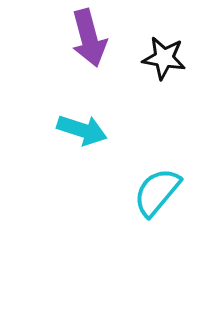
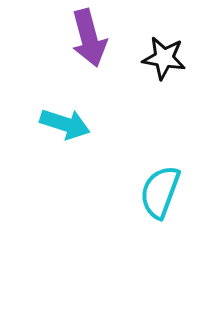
cyan arrow: moved 17 px left, 6 px up
cyan semicircle: moved 3 px right; rotated 20 degrees counterclockwise
